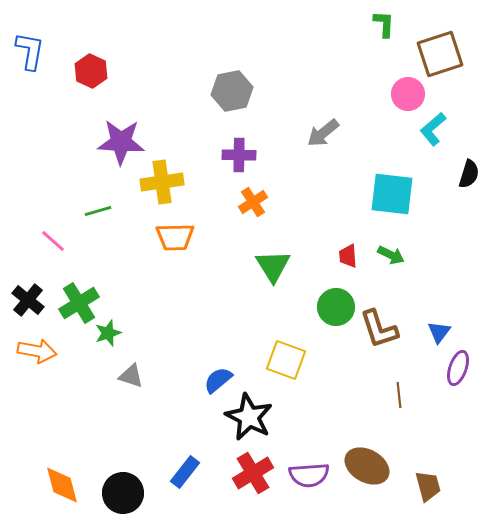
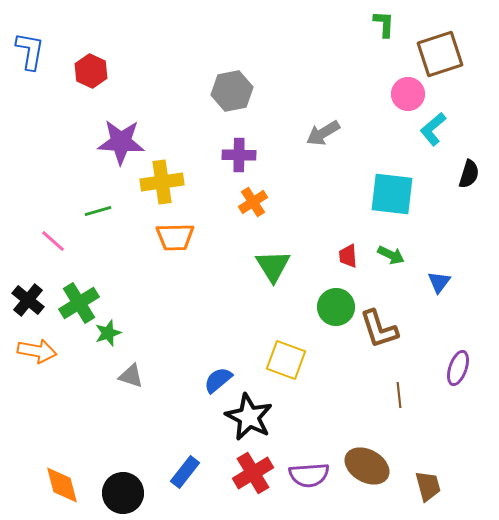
gray arrow: rotated 8 degrees clockwise
blue triangle: moved 50 px up
